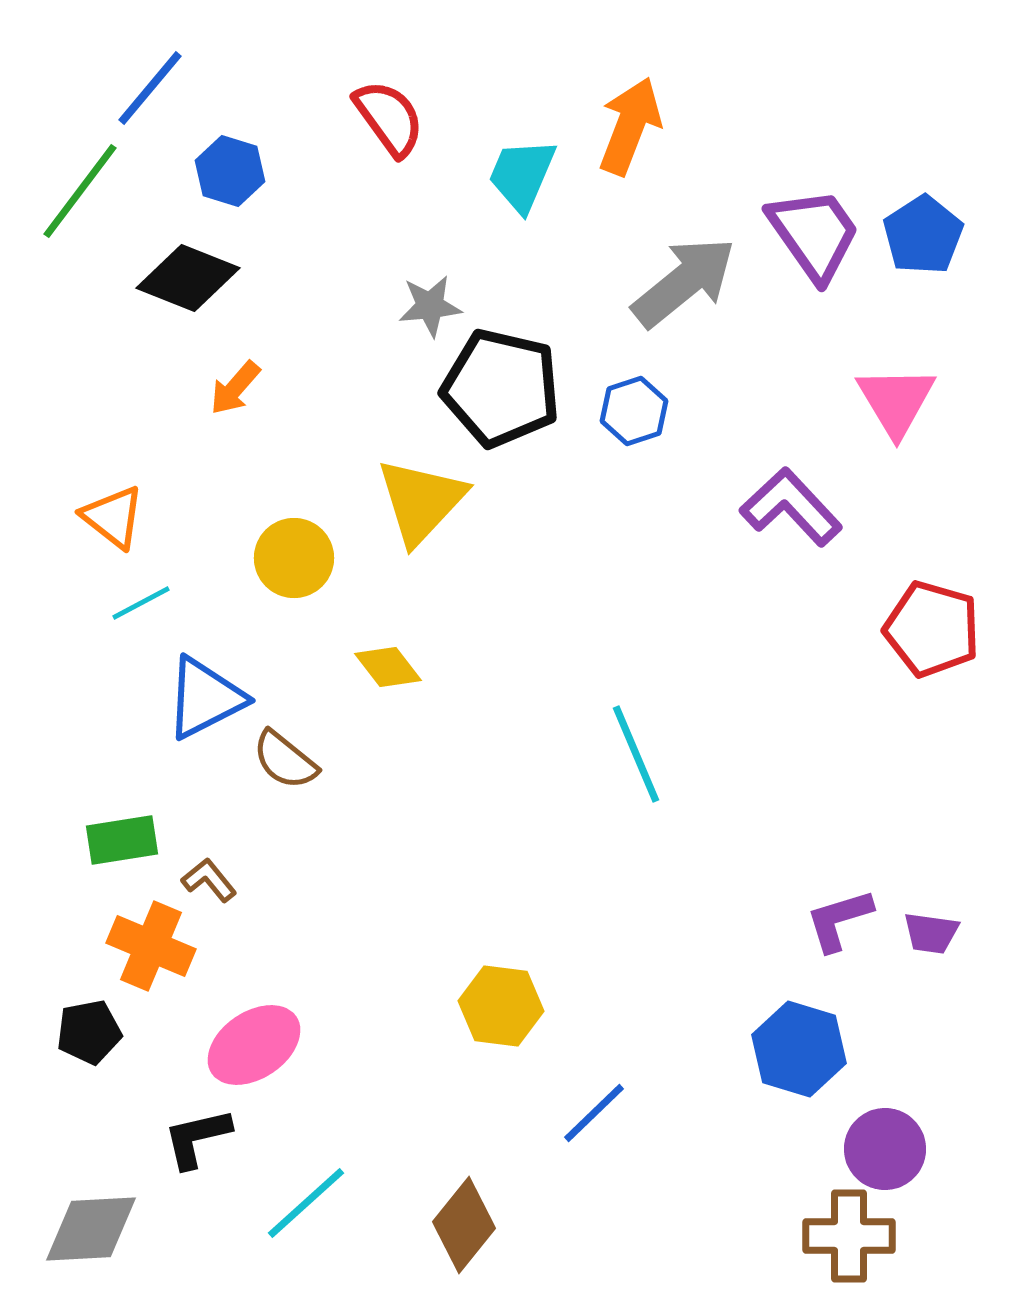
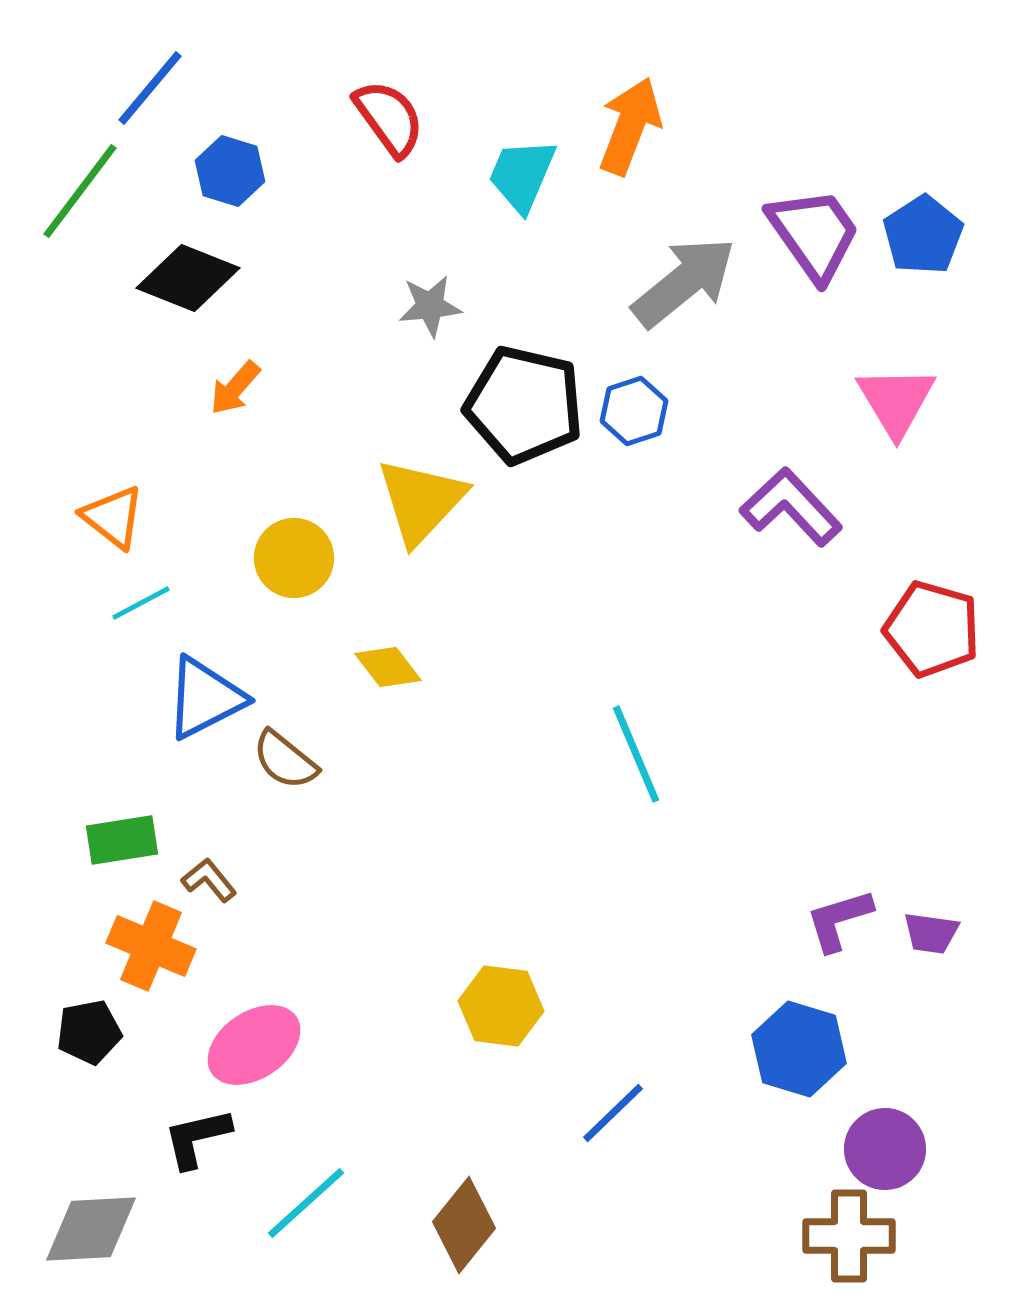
black pentagon at (501, 388): moved 23 px right, 17 px down
blue line at (594, 1113): moved 19 px right
